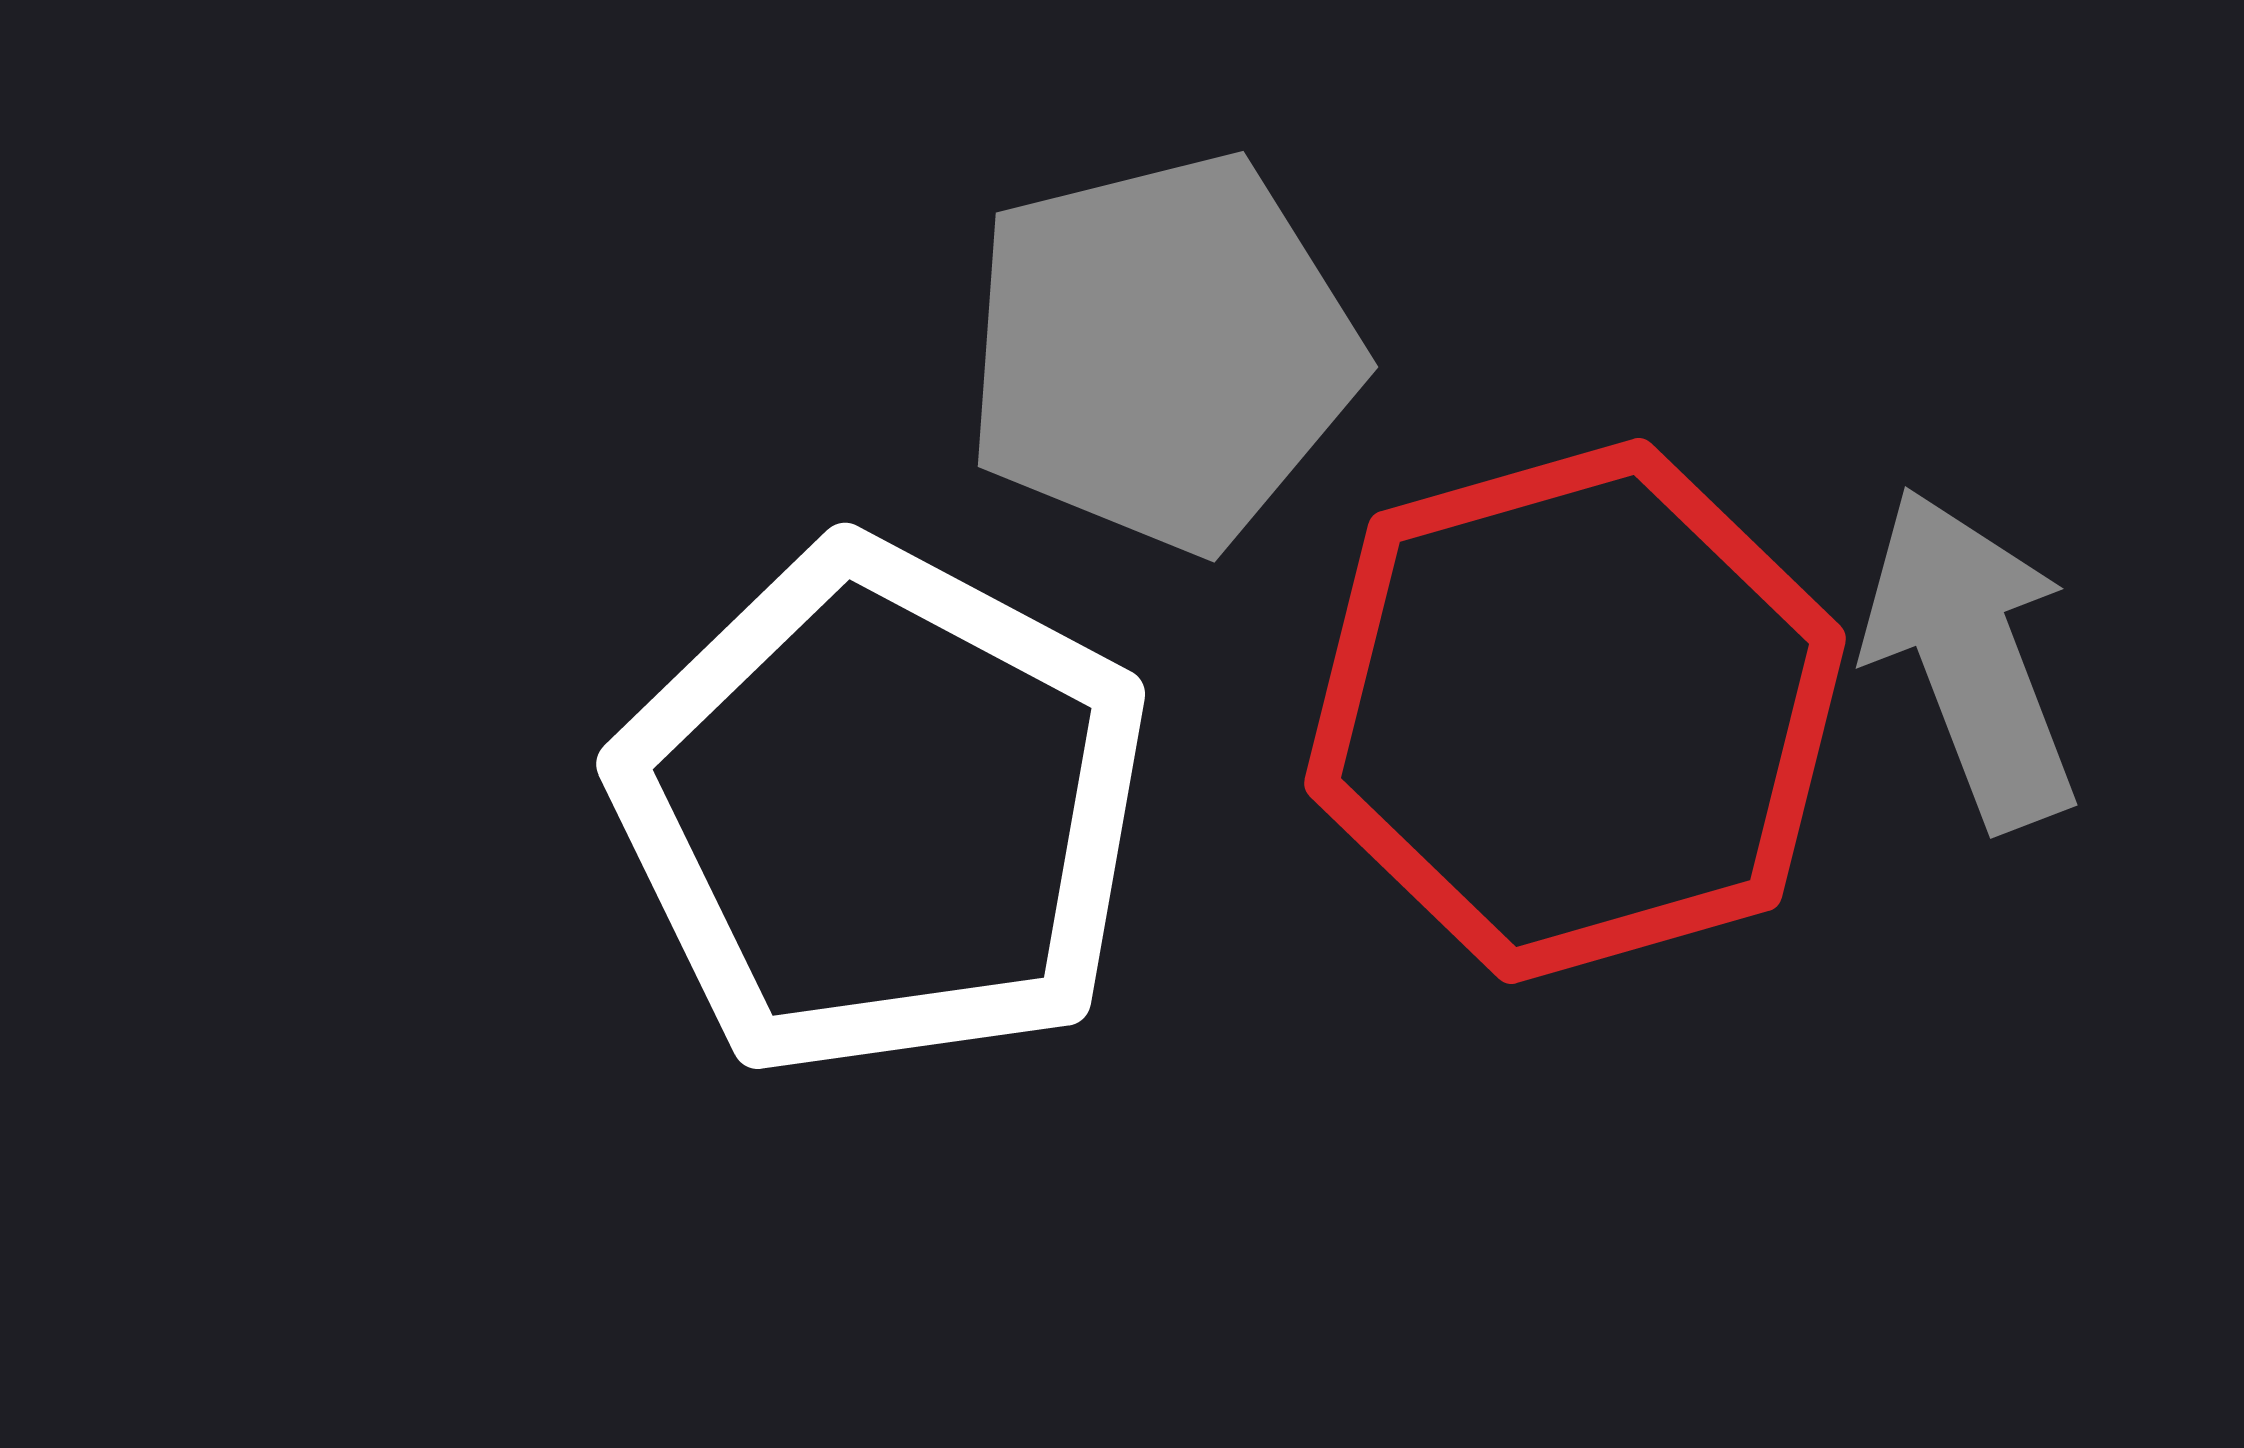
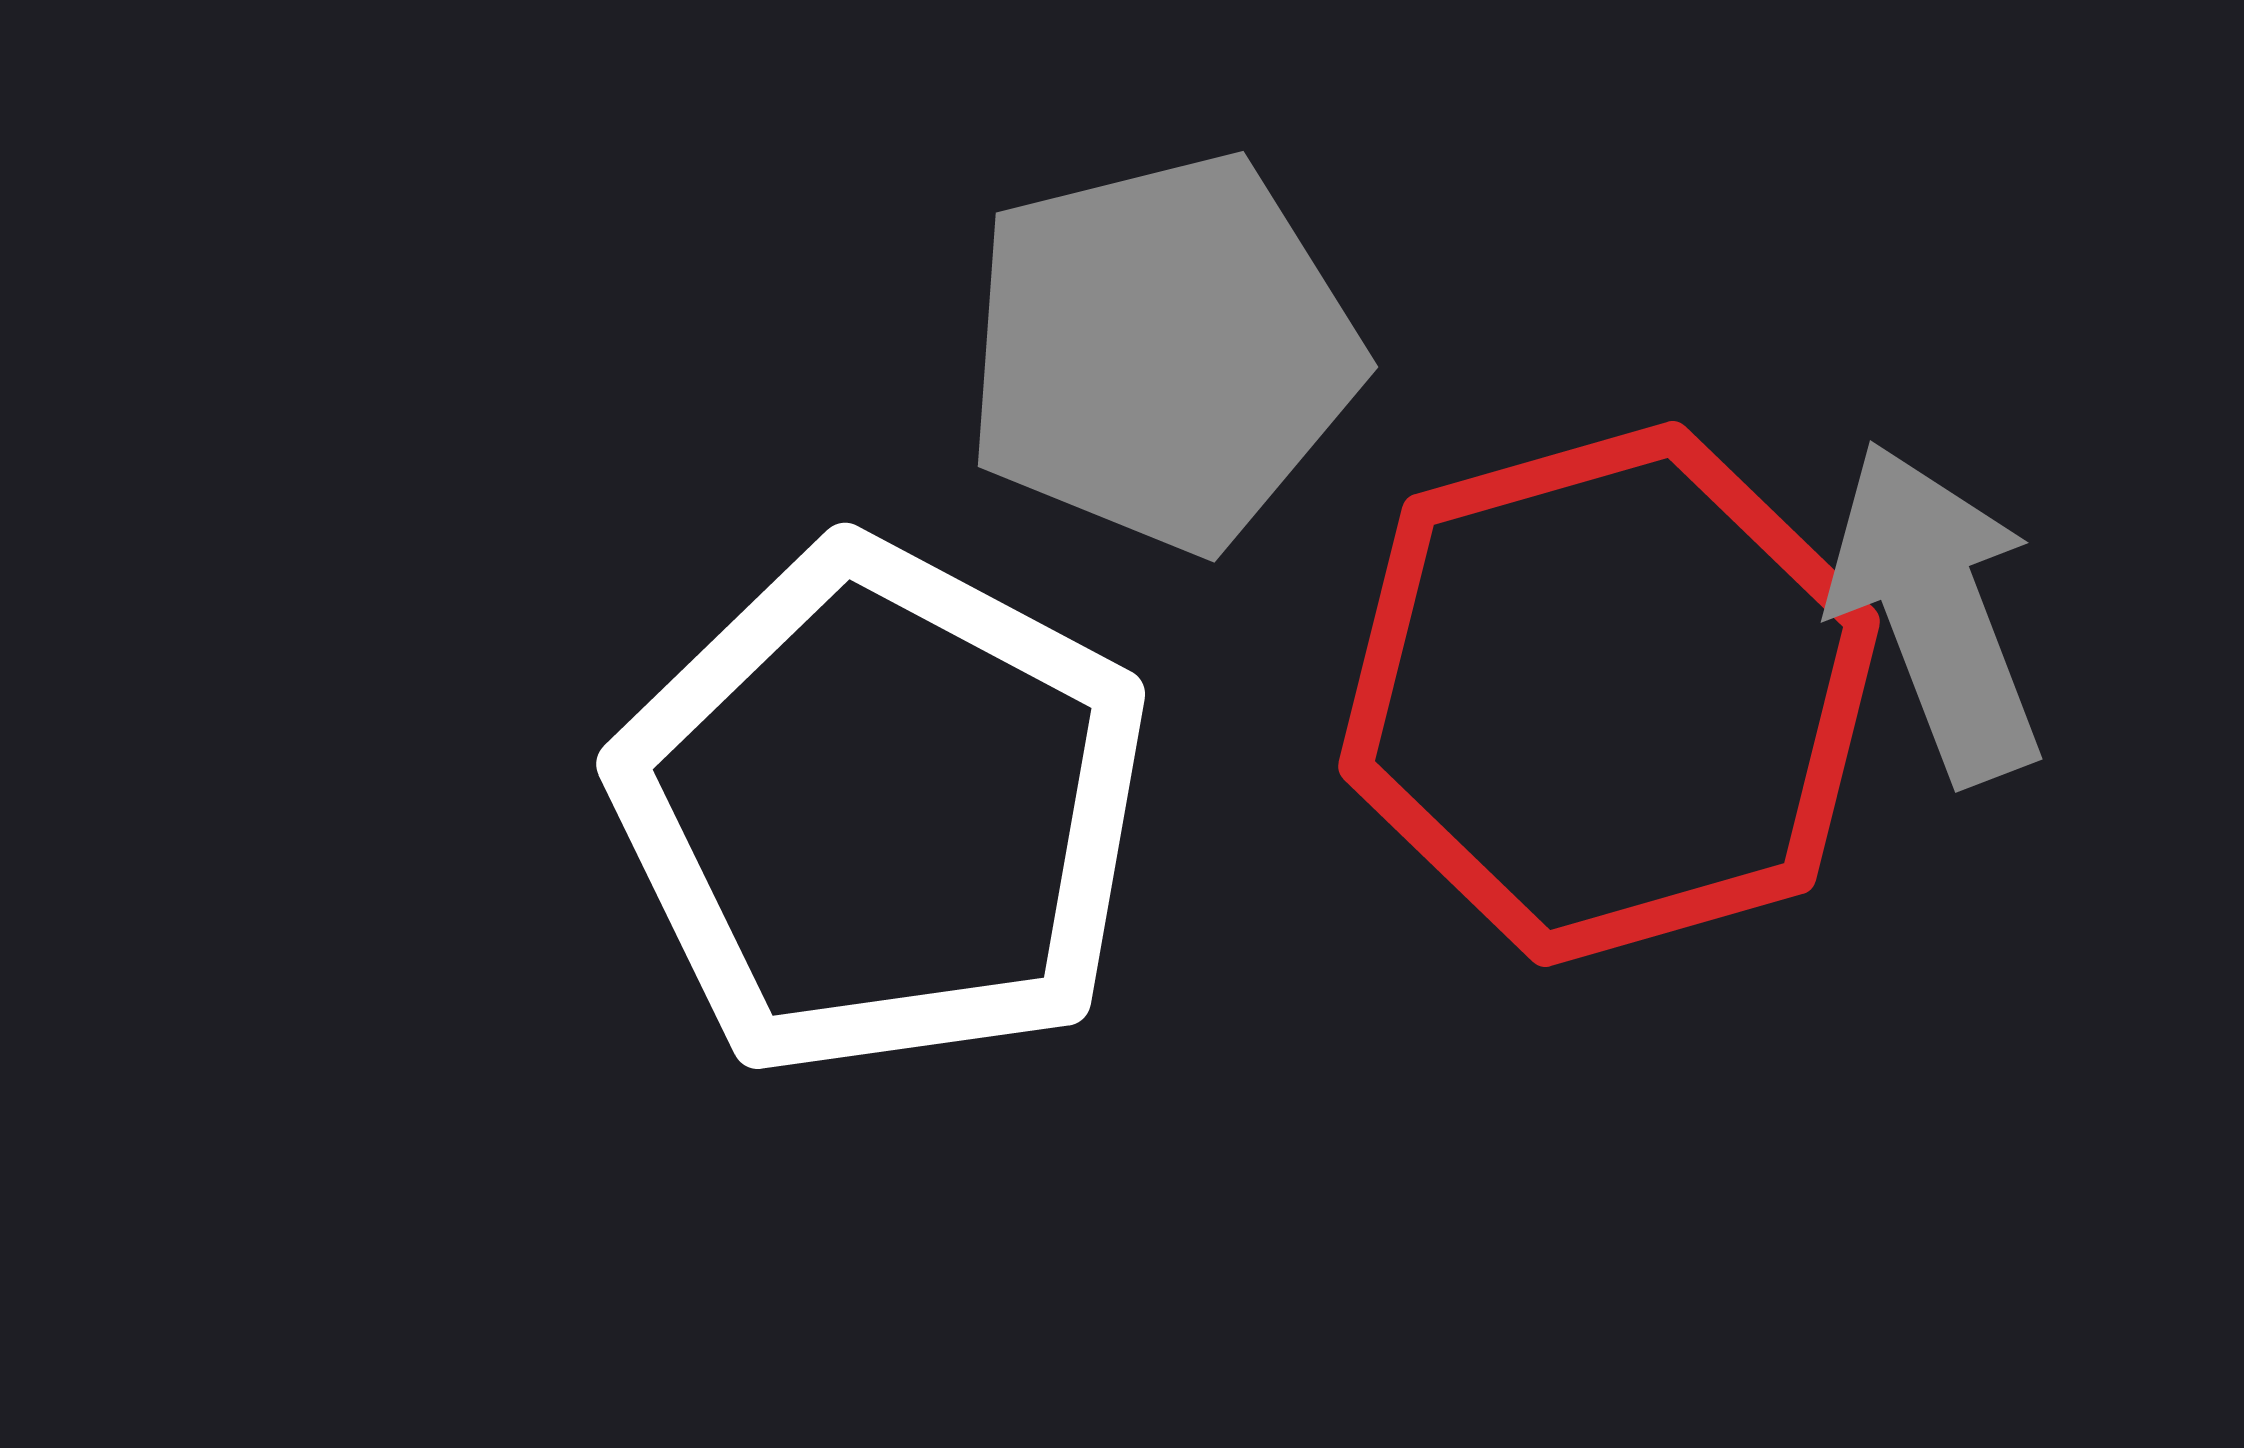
gray arrow: moved 35 px left, 46 px up
red hexagon: moved 34 px right, 17 px up
